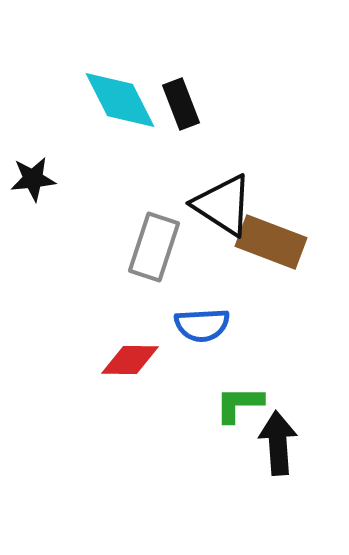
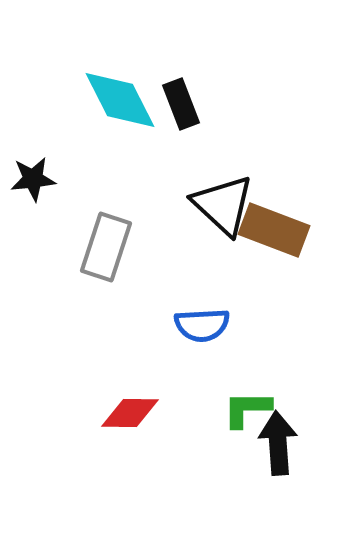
black triangle: rotated 10 degrees clockwise
brown rectangle: moved 3 px right, 12 px up
gray rectangle: moved 48 px left
red diamond: moved 53 px down
green L-shape: moved 8 px right, 5 px down
